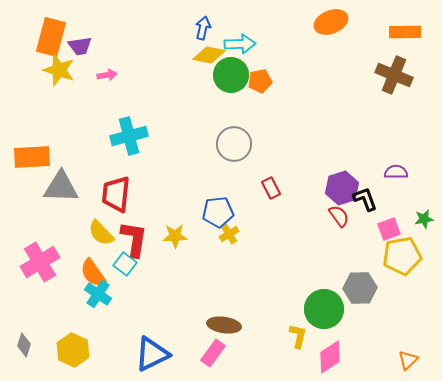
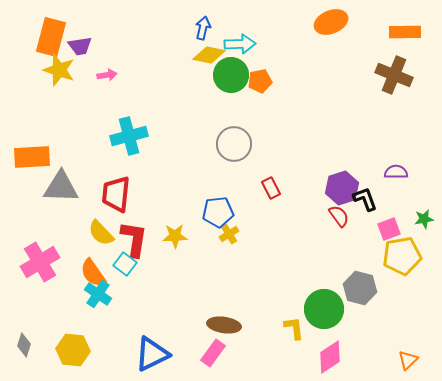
gray hexagon at (360, 288): rotated 16 degrees clockwise
yellow L-shape at (298, 336): moved 4 px left, 8 px up; rotated 20 degrees counterclockwise
yellow hexagon at (73, 350): rotated 20 degrees counterclockwise
